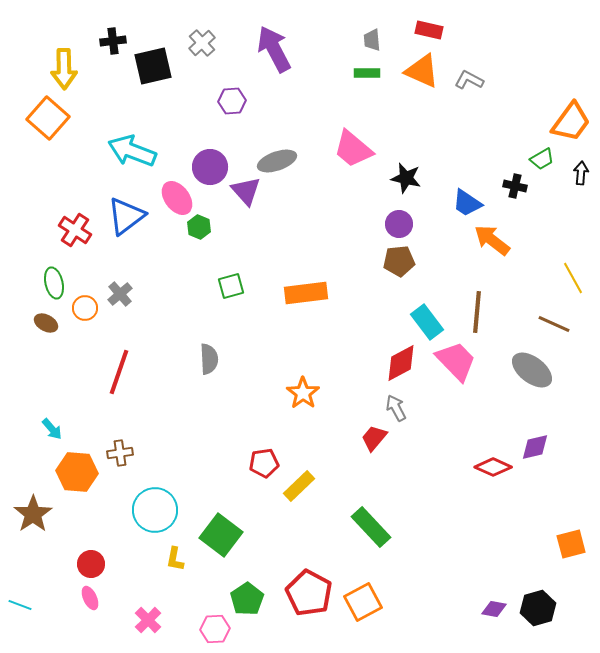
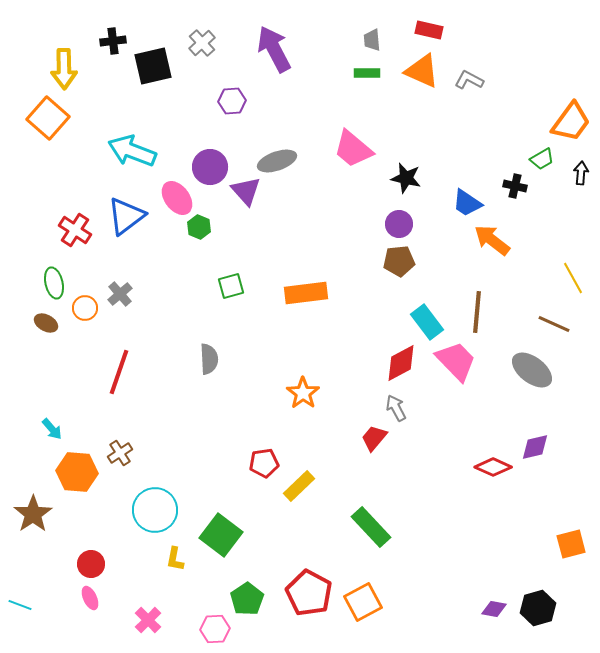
brown cross at (120, 453): rotated 25 degrees counterclockwise
